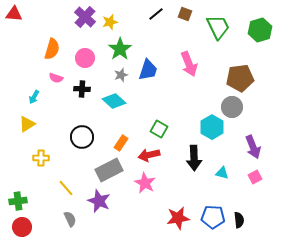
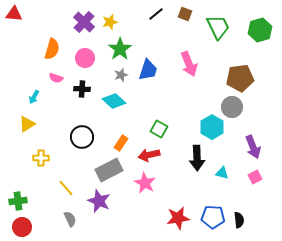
purple cross: moved 1 px left, 5 px down
black arrow: moved 3 px right
